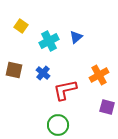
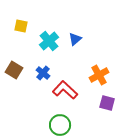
yellow square: rotated 24 degrees counterclockwise
blue triangle: moved 1 px left, 2 px down
cyan cross: rotated 12 degrees counterclockwise
brown square: rotated 18 degrees clockwise
red L-shape: rotated 55 degrees clockwise
purple square: moved 4 px up
green circle: moved 2 px right
